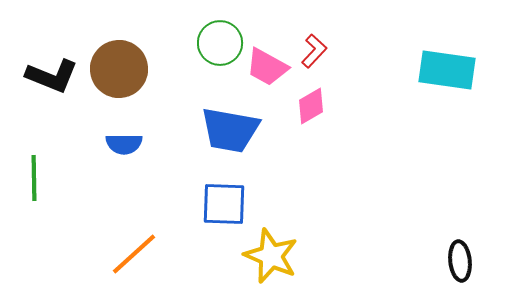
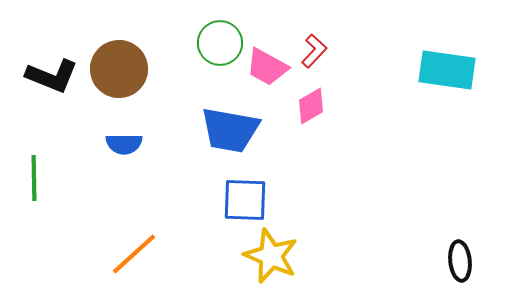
blue square: moved 21 px right, 4 px up
